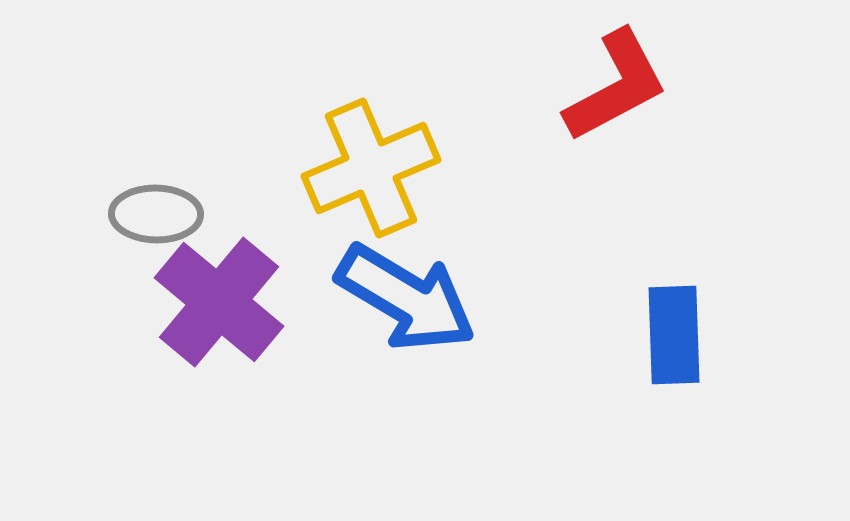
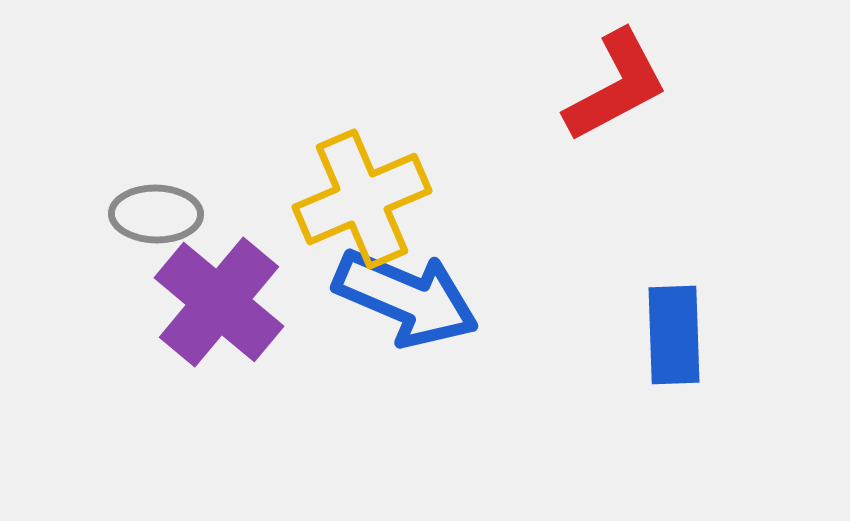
yellow cross: moved 9 px left, 31 px down
blue arrow: rotated 8 degrees counterclockwise
